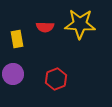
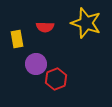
yellow star: moved 6 px right, 1 px up; rotated 16 degrees clockwise
purple circle: moved 23 px right, 10 px up
